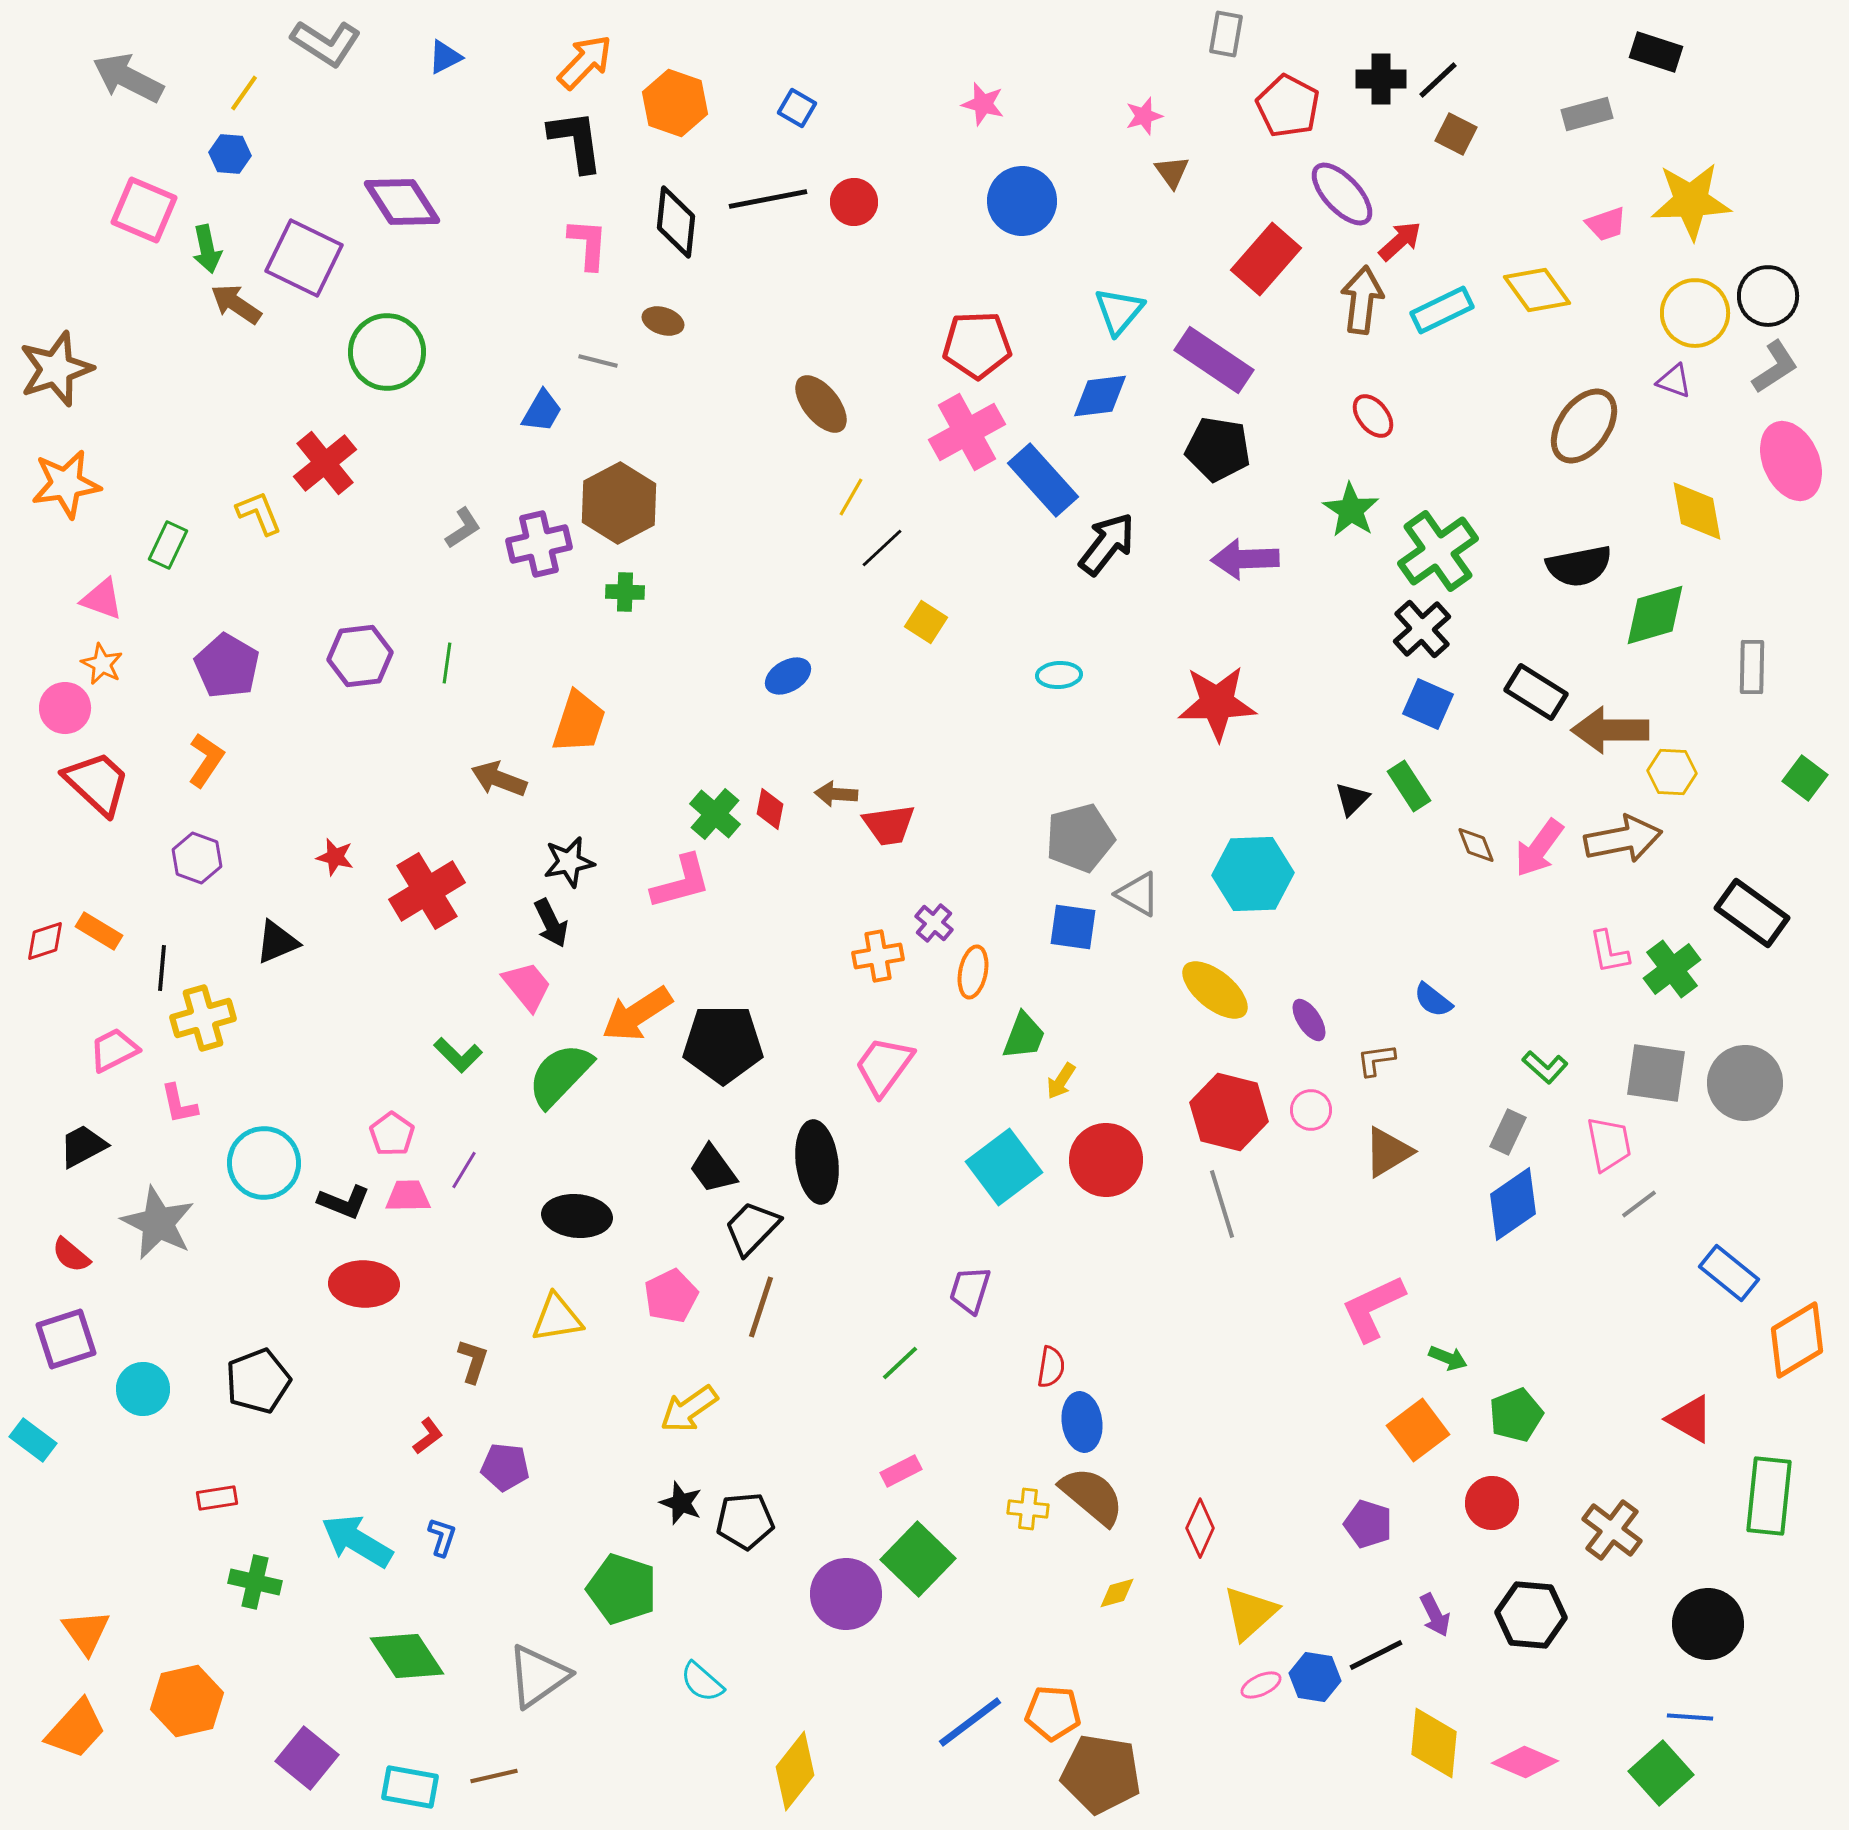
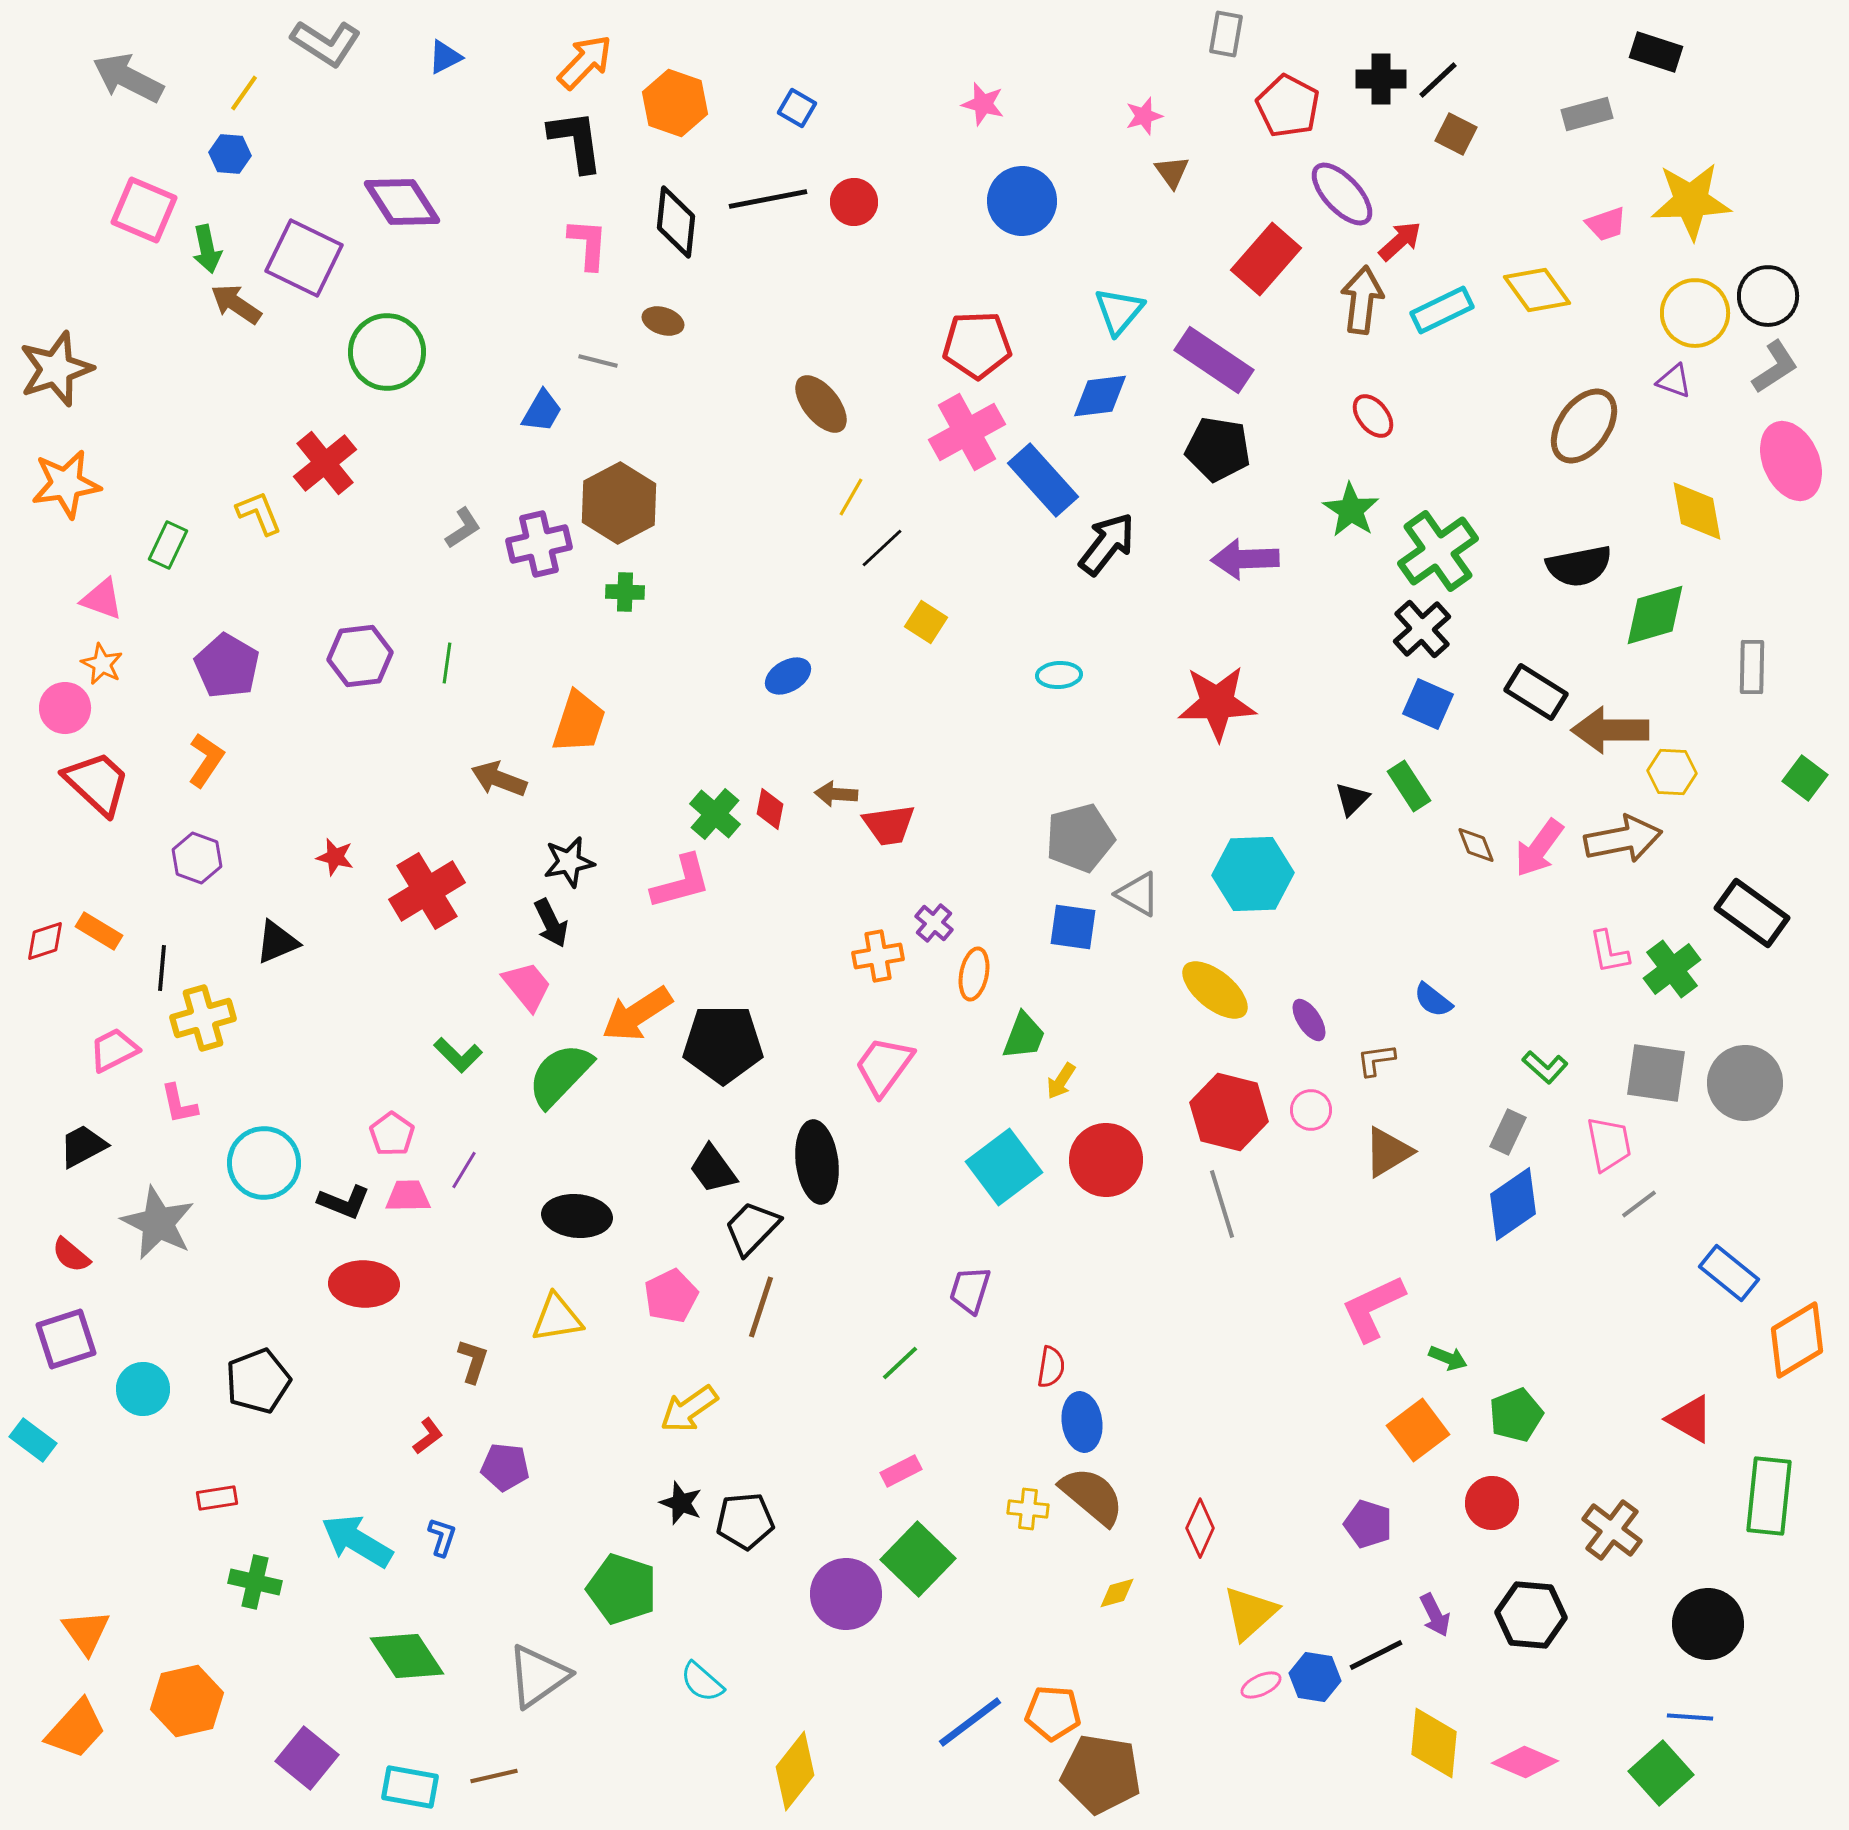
orange ellipse at (973, 972): moved 1 px right, 2 px down
